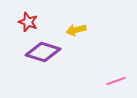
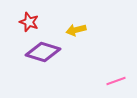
red star: moved 1 px right
